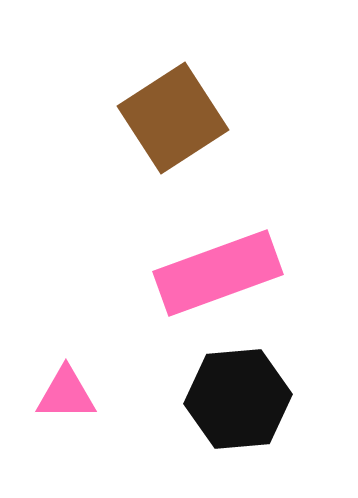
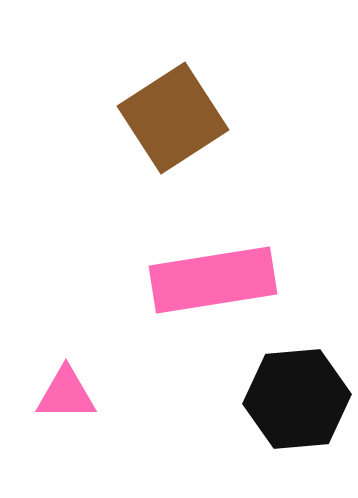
pink rectangle: moved 5 px left, 7 px down; rotated 11 degrees clockwise
black hexagon: moved 59 px right
